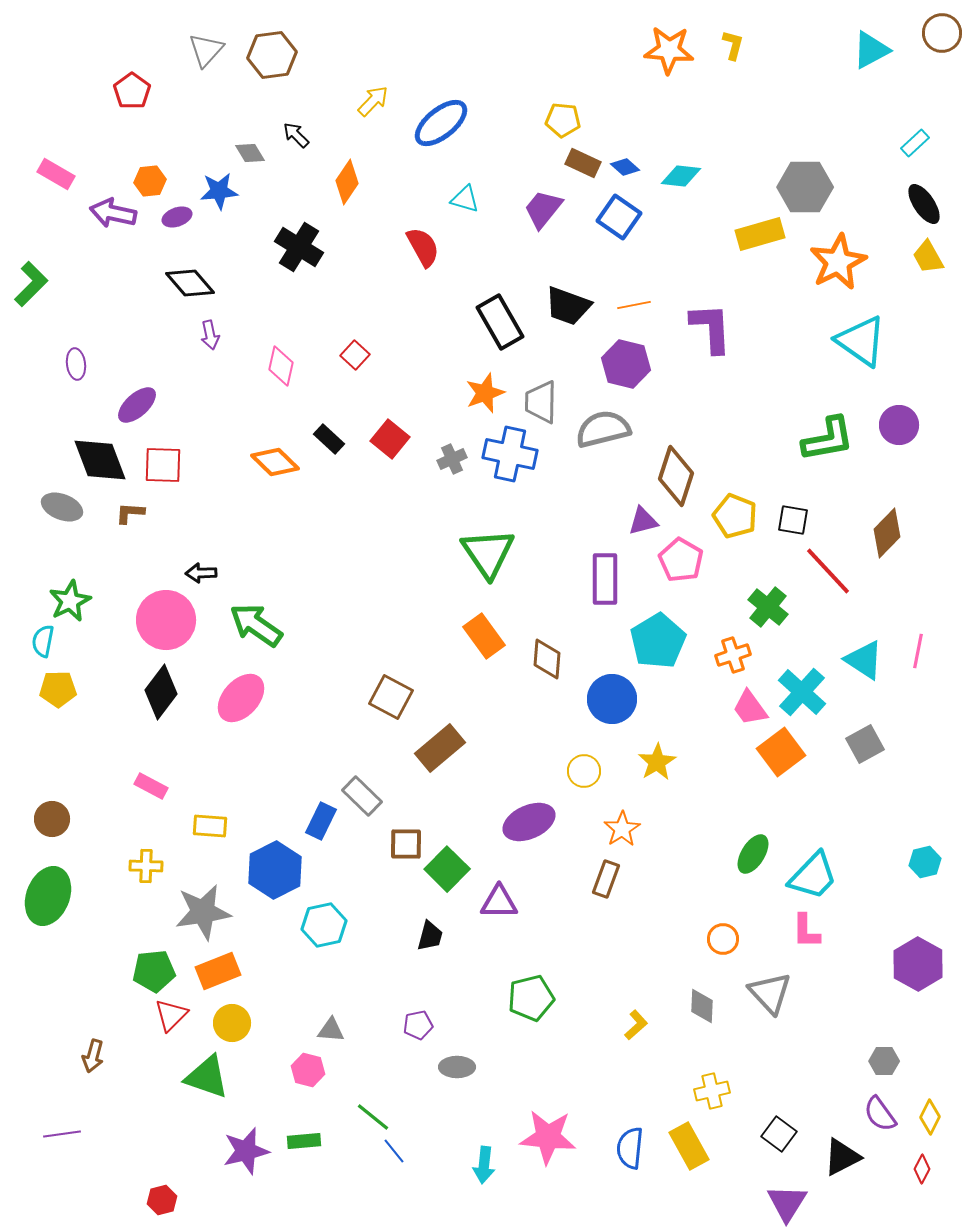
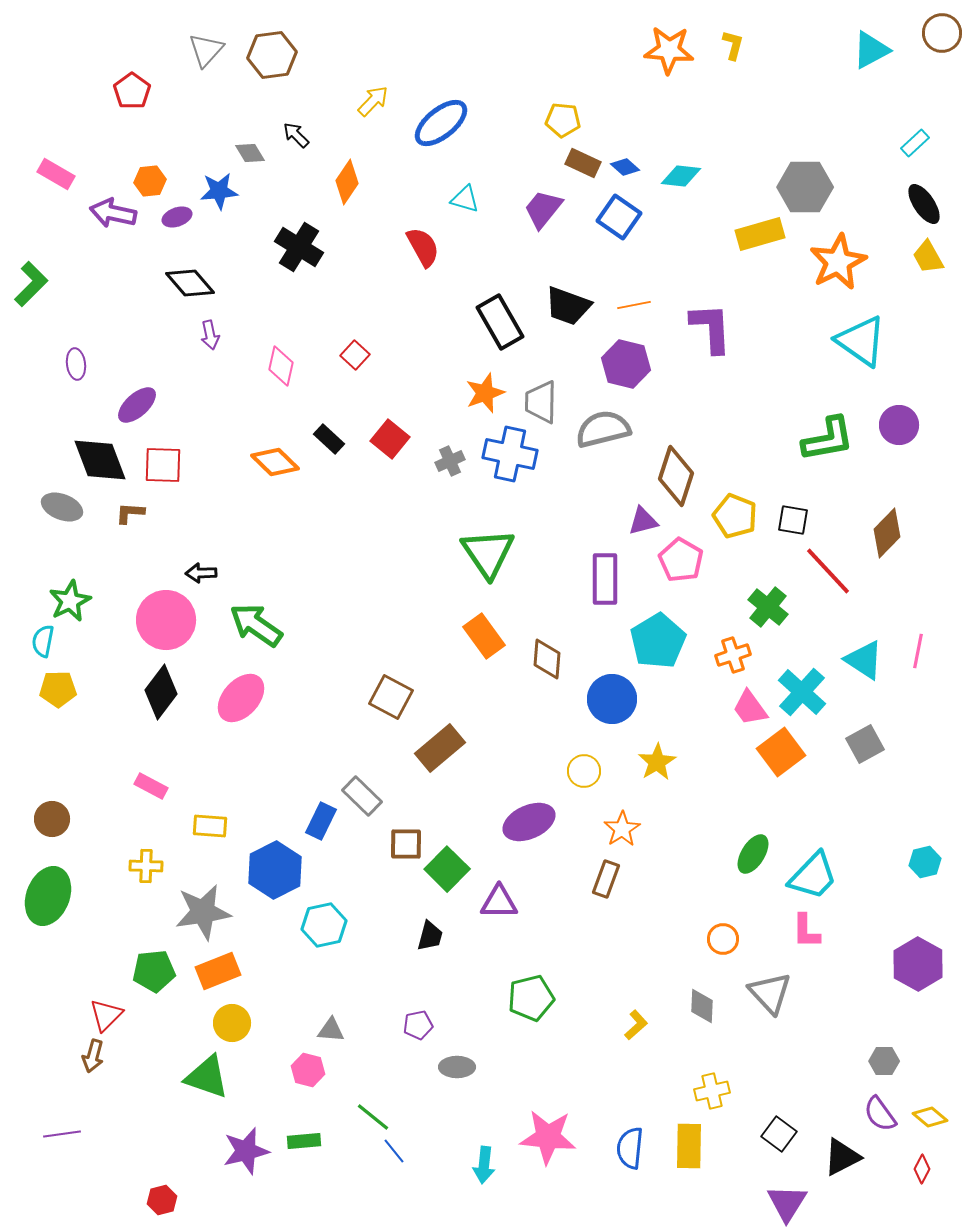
gray cross at (452, 459): moved 2 px left, 2 px down
red triangle at (171, 1015): moved 65 px left
yellow diamond at (930, 1117): rotated 76 degrees counterclockwise
yellow rectangle at (689, 1146): rotated 30 degrees clockwise
